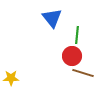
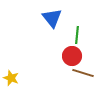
yellow star: rotated 21 degrees clockwise
